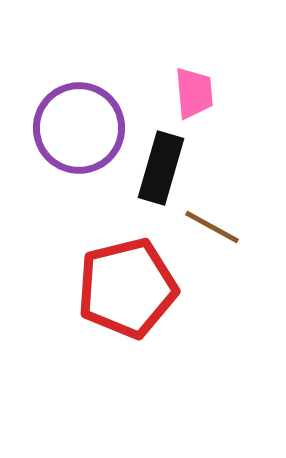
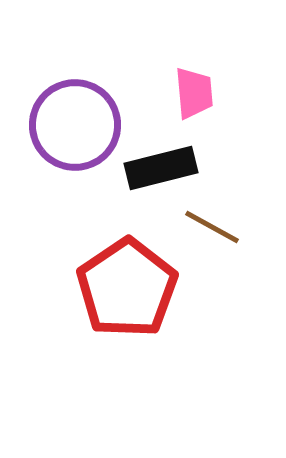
purple circle: moved 4 px left, 3 px up
black rectangle: rotated 60 degrees clockwise
red pentagon: rotated 20 degrees counterclockwise
